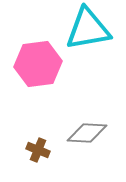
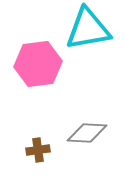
brown cross: rotated 30 degrees counterclockwise
